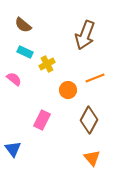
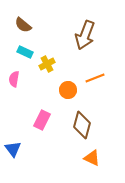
pink semicircle: rotated 119 degrees counterclockwise
brown diamond: moved 7 px left, 5 px down; rotated 12 degrees counterclockwise
orange triangle: rotated 24 degrees counterclockwise
